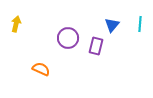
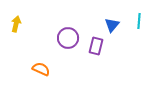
cyan line: moved 1 px left, 3 px up
